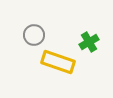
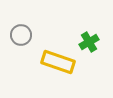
gray circle: moved 13 px left
